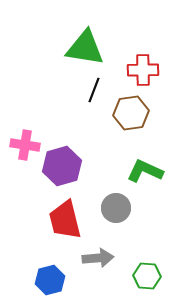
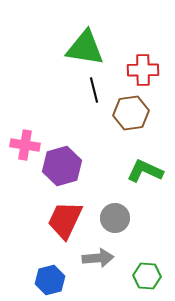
black line: rotated 35 degrees counterclockwise
gray circle: moved 1 px left, 10 px down
red trapezoid: rotated 39 degrees clockwise
